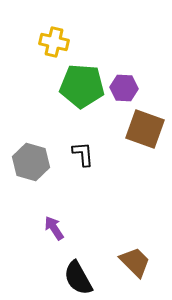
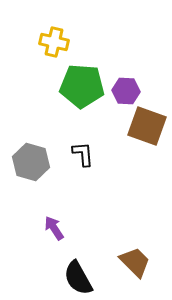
purple hexagon: moved 2 px right, 3 px down
brown square: moved 2 px right, 3 px up
